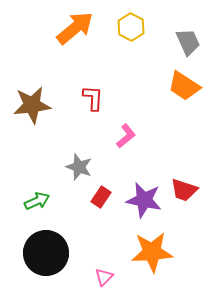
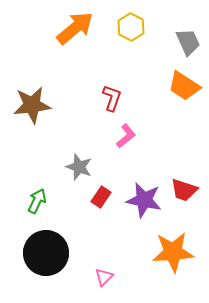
red L-shape: moved 19 px right; rotated 16 degrees clockwise
green arrow: rotated 40 degrees counterclockwise
orange star: moved 21 px right
